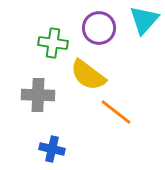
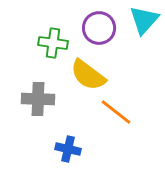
gray cross: moved 4 px down
blue cross: moved 16 px right
